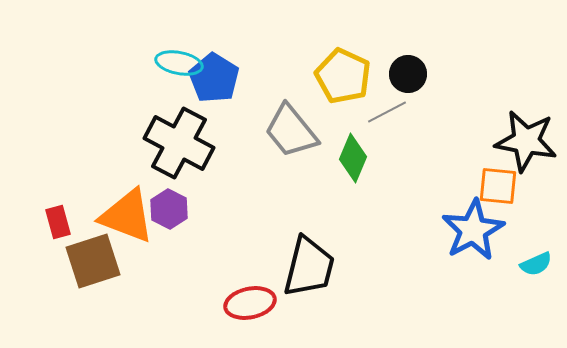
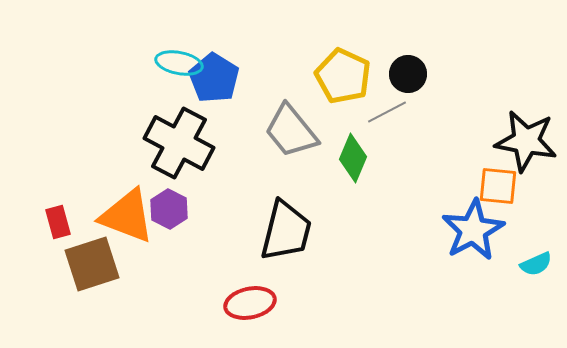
brown square: moved 1 px left, 3 px down
black trapezoid: moved 23 px left, 36 px up
